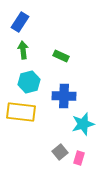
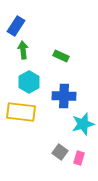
blue rectangle: moved 4 px left, 4 px down
cyan hexagon: rotated 15 degrees counterclockwise
gray square: rotated 14 degrees counterclockwise
